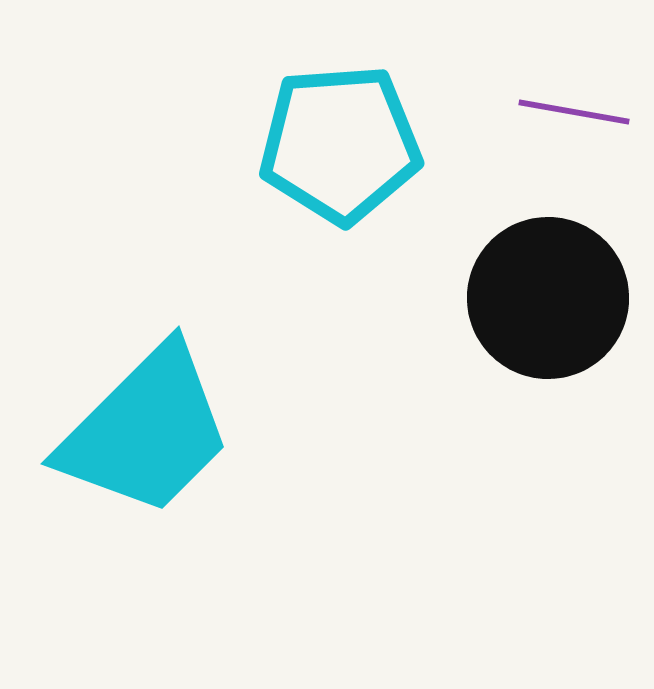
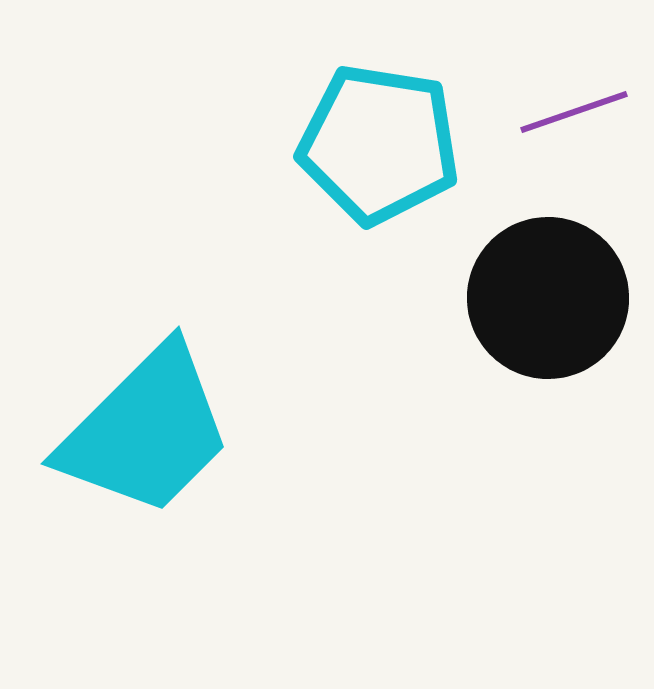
purple line: rotated 29 degrees counterclockwise
cyan pentagon: moved 39 px right; rotated 13 degrees clockwise
